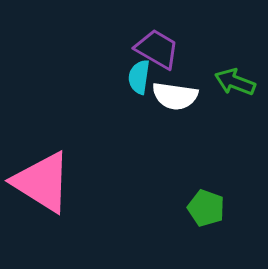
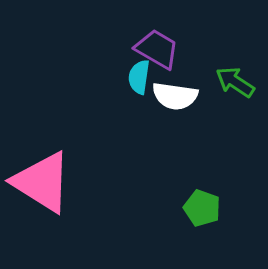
green arrow: rotated 12 degrees clockwise
green pentagon: moved 4 px left
